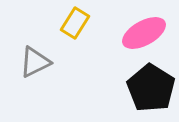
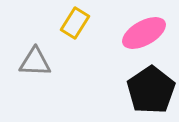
gray triangle: rotated 28 degrees clockwise
black pentagon: moved 2 px down; rotated 6 degrees clockwise
